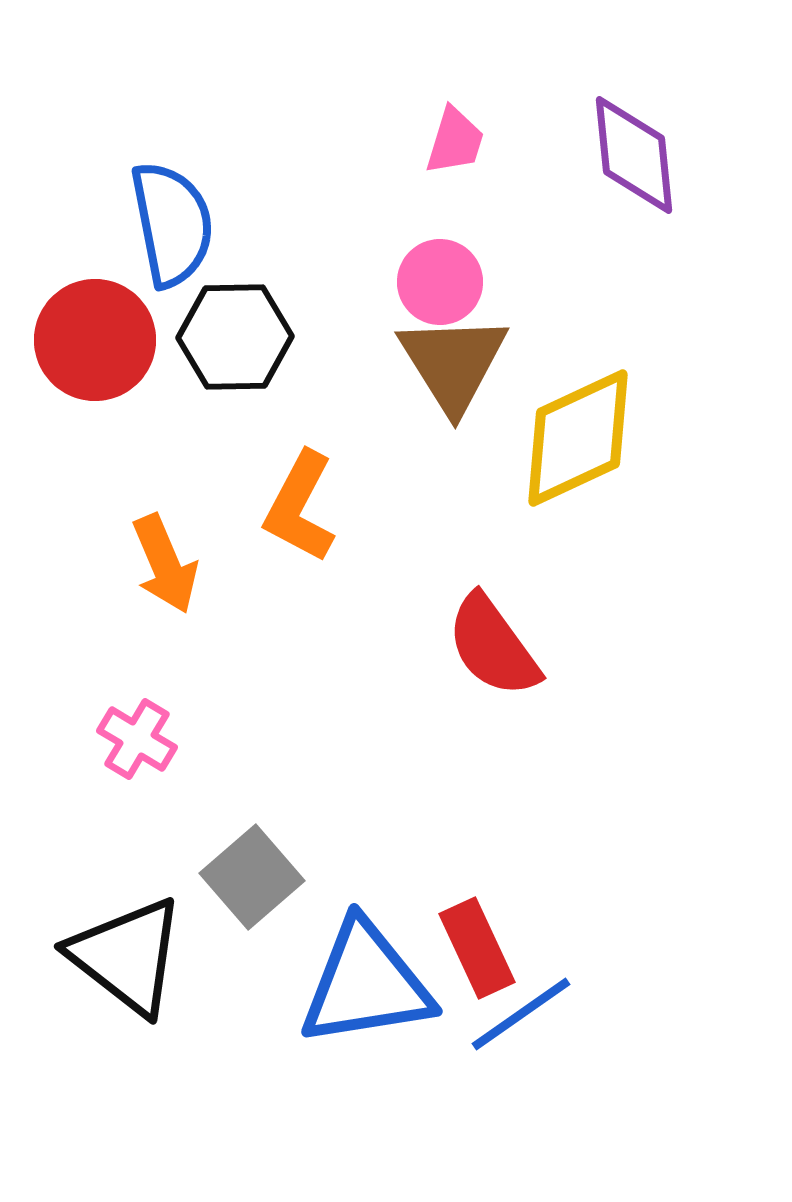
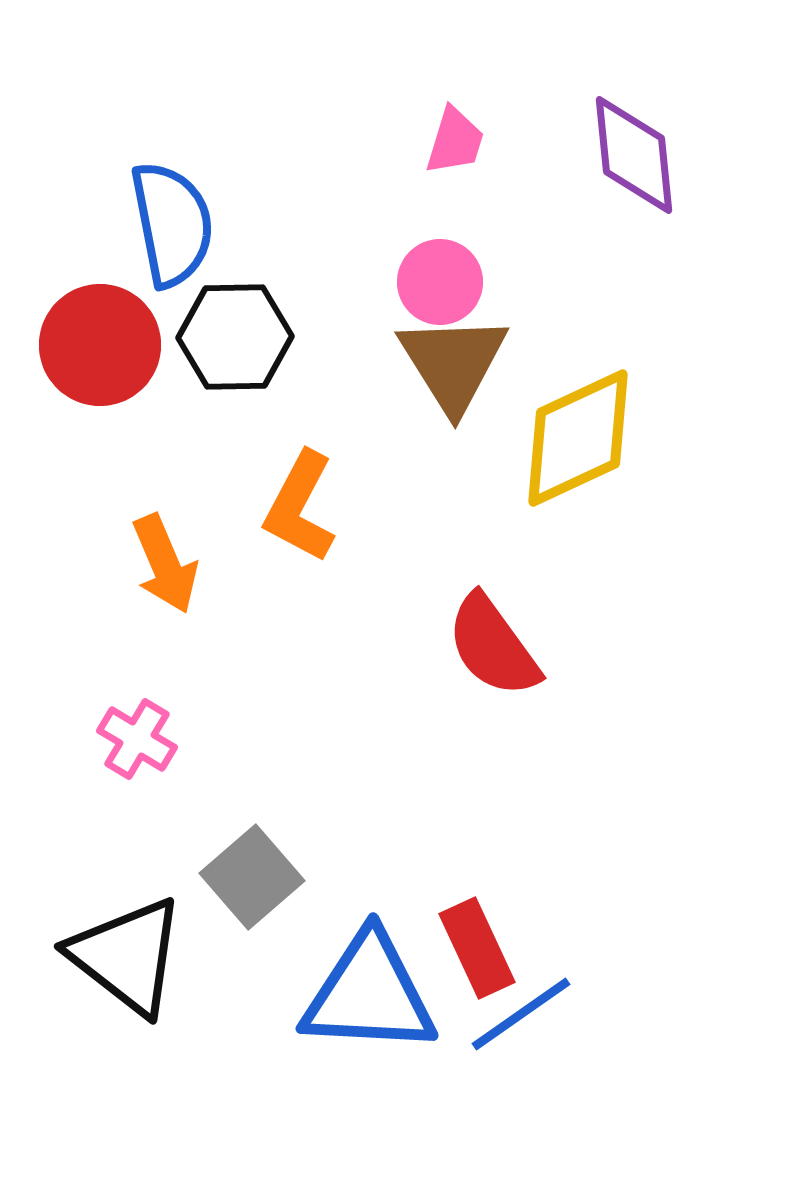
red circle: moved 5 px right, 5 px down
blue triangle: moved 3 px right, 10 px down; rotated 12 degrees clockwise
